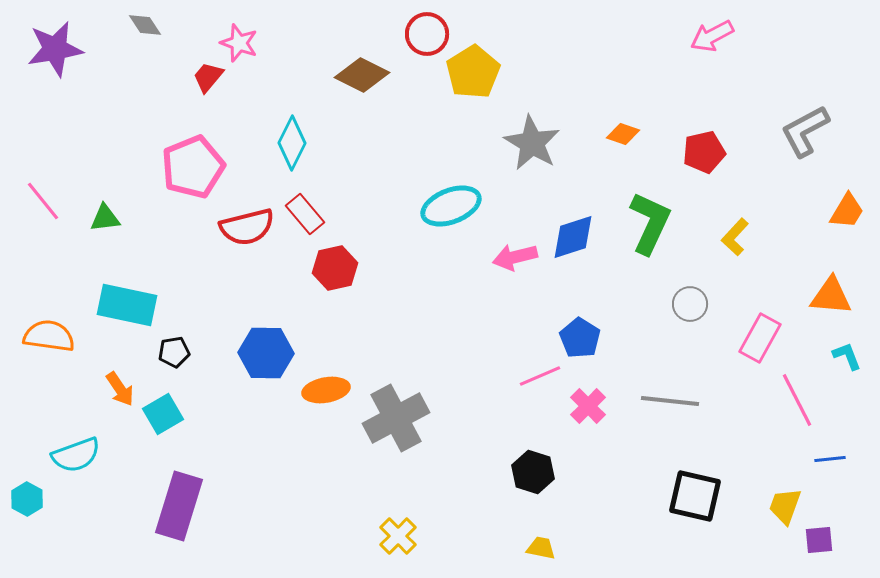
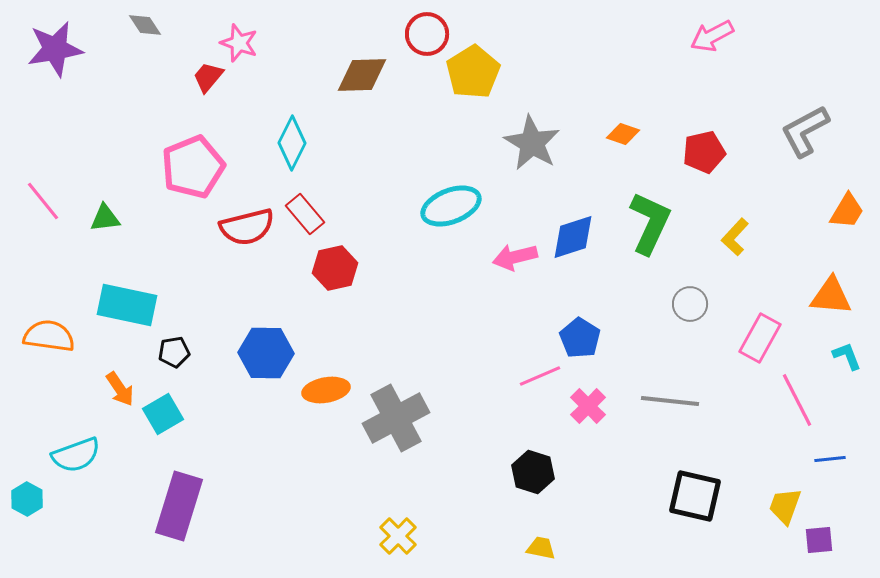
brown diamond at (362, 75): rotated 28 degrees counterclockwise
